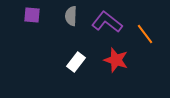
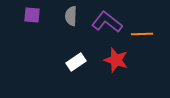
orange line: moved 3 px left; rotated 55 degrees counterclockwise
white rectangle: rotated 18 degrees clockwise
